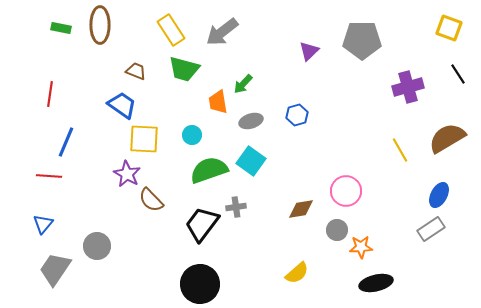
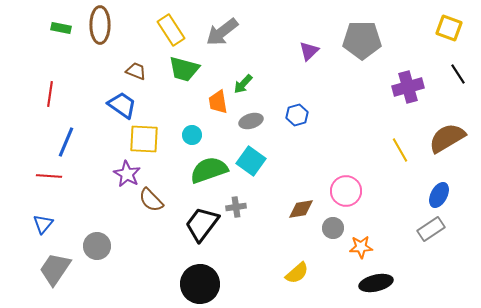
gray circle at (337, 230): moved 4 px left, 2 px up
